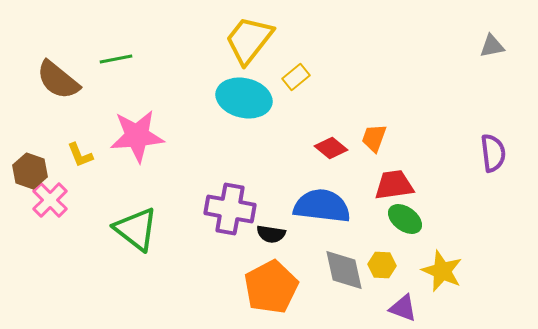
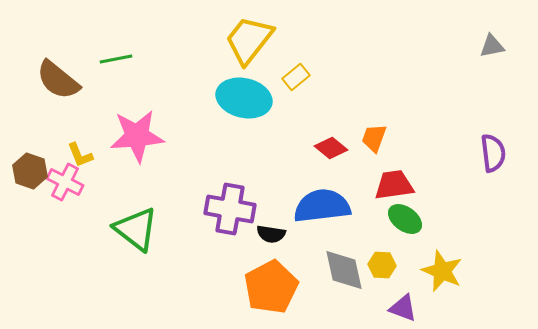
pink cross: moved 15 px right, 18 px up; rotated 18 degrees counterclockwise
blue semicircle: rotated 14 degrees counterclockwise
